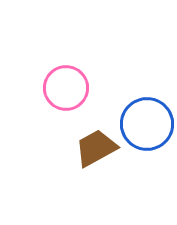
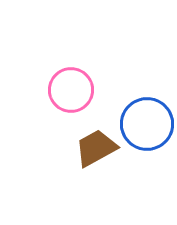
pink circle: moved 5 px right, 2 px down
